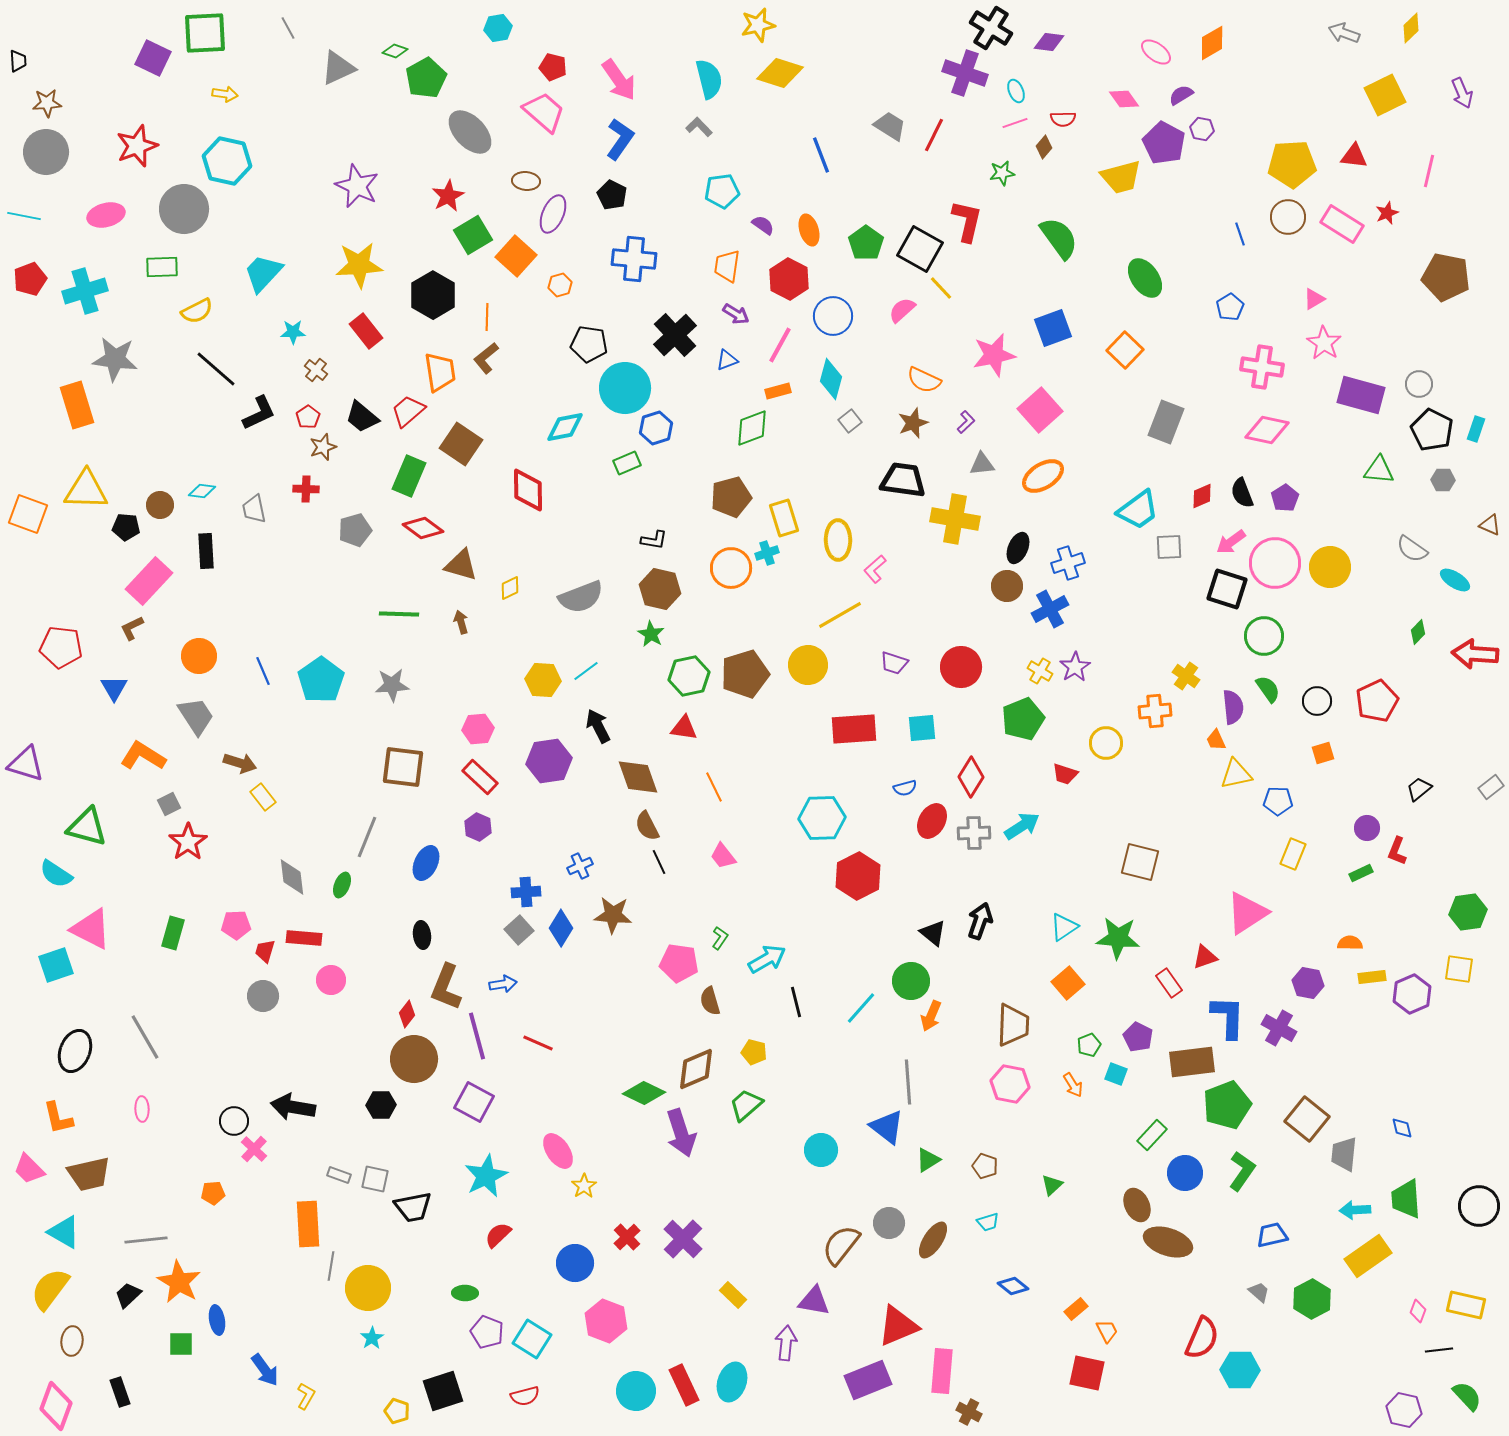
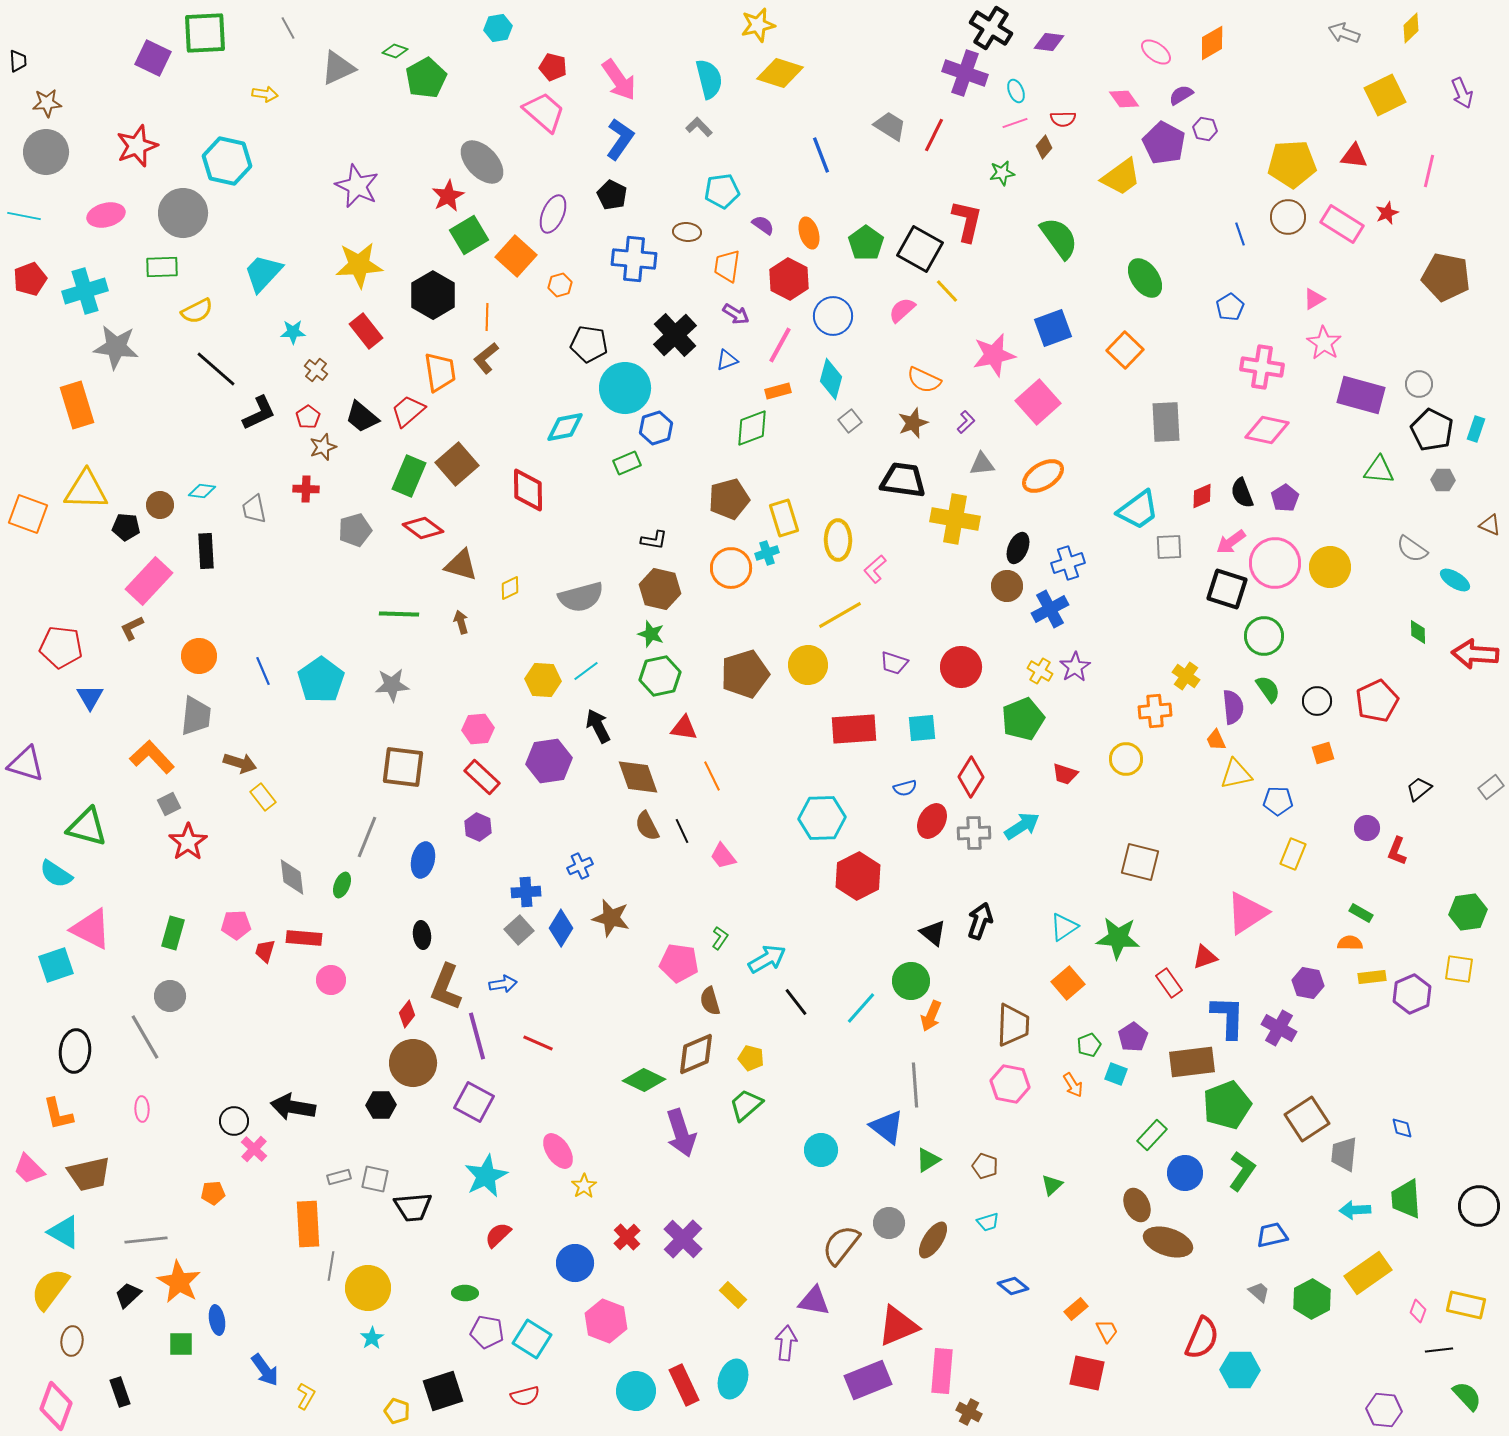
yellow arrow at (225, 94): moved 40 px right
purple hexagon at (1202, 129): moved 3 px right
gray ellipse at (470, 132): moved 12 px right, 30 px down
yellow trapezoid at (1121, 177): rotated 21 degrees counterclockwise
brown ellipse at (526, 181): moved 161 px right, 51 px down
gray circle at (184, 209): moved 1 px left, 4 px down
orange ellipse at (809, 230): moved 3 px down
green square at (473, 235): moved 4 px left
yellow line at (941, 288): moved 6 px right, 3 px down
gray star at (115, 359): moved 1 px right, 12 px up
pink square at (1040, 410): moved 2 px left, 8 px up
gray rectangle at (1166, 422): rotated 24 degrees counterclockwise
brown square at (461, 444): moved 4 px left, 20 px down; rotated 15 degrees clockwise
brown pentagon at (731, 497): moved 2 px left, 2 px down
gray semicircle at (581, 597): rotated 6 degrees clockwise
green diamond at (1418, 632): rotated 45 degrees counterclockwise
green star at (651, 634): rotated 12 degrees counterclockwise
green hexagon at (689, 676): moved 29 px left
blue triangle at (114, 688): moved 24 px left, 9 px down
gray trapezoid at (196, 716): rotated 39 degrees clockwise
yellow circle at (1106, 743): moved 20 px right, 16 px down
orange L-shape at (143, 756): moved 9 px right, 1 px down; rotated 15 degrees clockwise
red rectangle at (480, 777): moved 2 px right
orange line at (714, 787): moved 2 px left, 11 px up
black line at (659, 862): moved 23 px right, 31 px up
blue ellipse at (426, 863): moved 3 px left, 3 px up; rotated 12 degrees counterclockwise
green rectangle at (1361, 873): moved 40 px down; rotated 55 degrees clockwise
brown star at (613, 915): moved 2 px left, 3 px down; rotated 9 degrees clockwise
gray circle at (263, 996): moved 93 px left
black line at (796, 1002): rotated 24 degrees counterclockwise
purple pentagon at (1138, 1037): moved 5 px left; rotated 12 degrees clockwise
black ellipse at (75, 1051): rotated 15 degrees counterclockwise
yellow pentagon at (754, 1052): moved 3 px left, 6 px down
brown circle at (414, 1059): moved 1 px left, 4 px down
brown diamond at (696, 1069): moved 15 px up
gray line at (908, 1082): moved 7 px right, 3 px down
green diamond at (644, 1093): moved 13 px up
orange L-shape at (58, 1118): moved 4 px up
brown square at (1307, 1119): rotated 18 degrees clockwise
gray rectangle at (339, 1175): moved 2 px down; rotated 35 degrees counterclockwise
black trapezoid at (413, 1207): rotated 6 degrees clockwise
yellow rectangle at (1368, 1256): moved 17 px down
purple pentagon at (487, 1332): rotated 12 degrees counterclockwise
cyan ellipse at (732, 1382): moved 1 px right, 3 px up
purple hexagon at (1404, 1410): moved 20 px left; rotated 8 degrees counterclockwise
